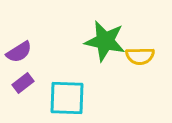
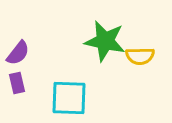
purple semicircle: moved 1 px left, 1 px down; rotated 20 degrees counterclockwise
purple rectangle: moved 6 px left; rotated 65 degrees counterclockwise
cyan square: moved 2 px right
